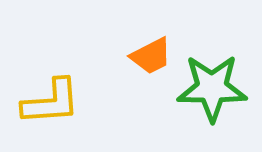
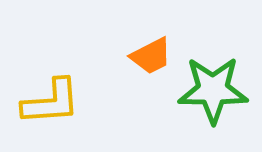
green star: moved 1 px right, 2 px down
